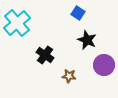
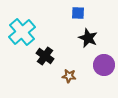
blue square: rotated 32 degrees counterclockwise
cyan cross: moved 5 px right, 9 px down
black star: moved 1 px right, 2 px up
black cross: moved 1 px down
